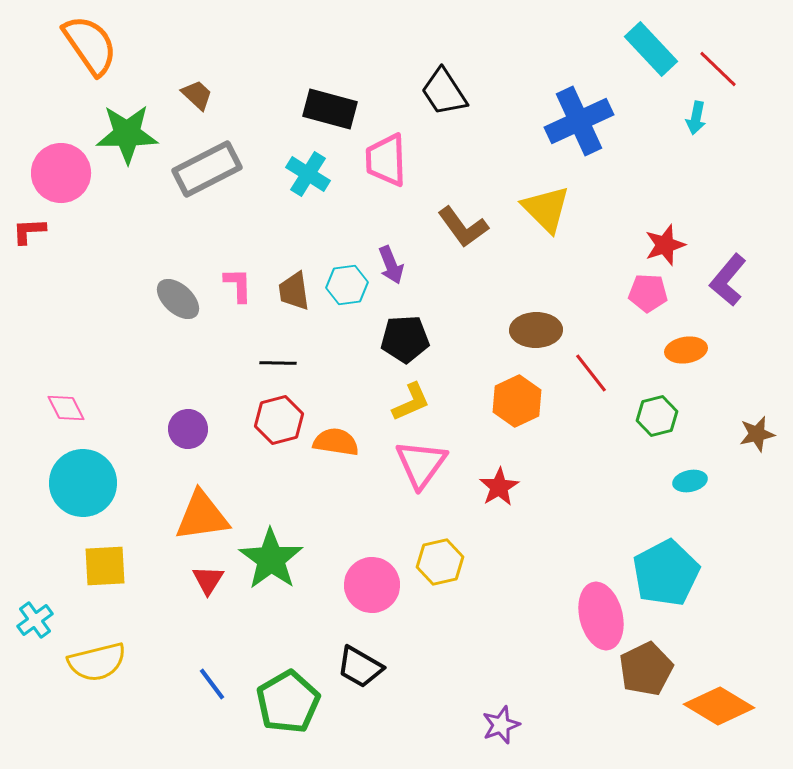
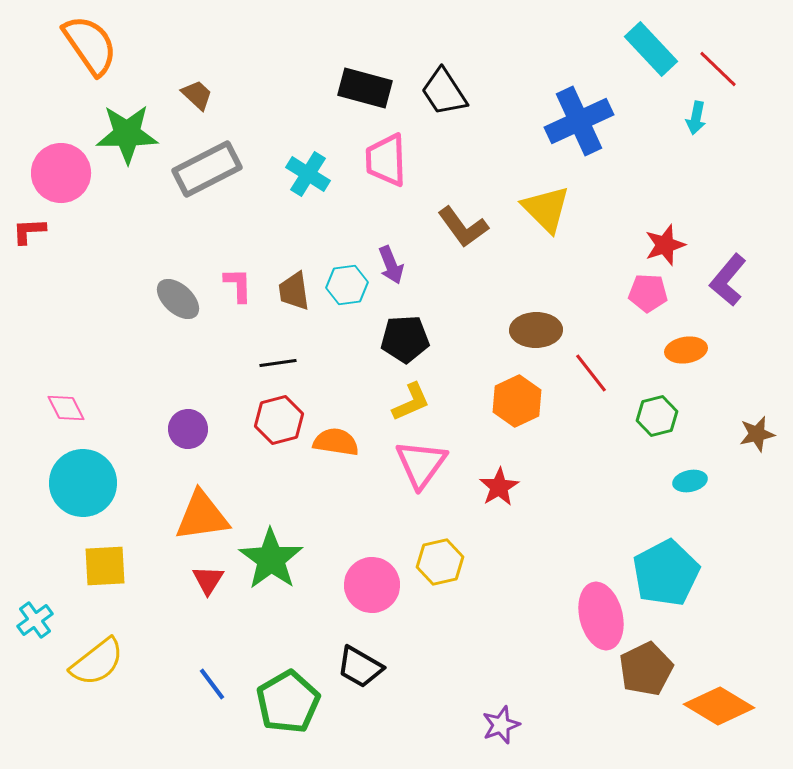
black rectangle at (330, 109): moved 35 px right, 21 px up
black line at (278, 363): rotated 9 degrees counterclockwise
yellow semicircle at (97, 662): rotated 24 degrees counterclockwise
